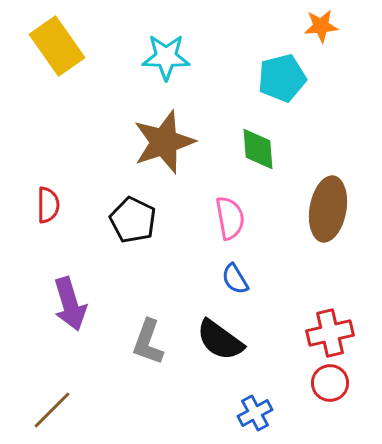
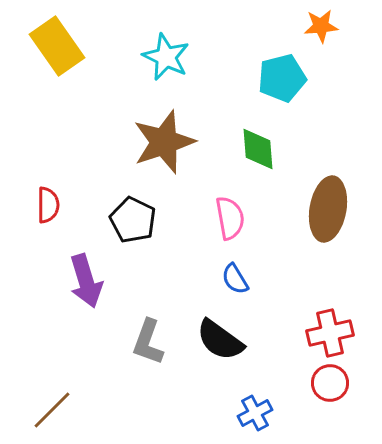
cyan star: rotated 24 degrees clockwise
purple arrow: moved 16 px right, 23 px up
